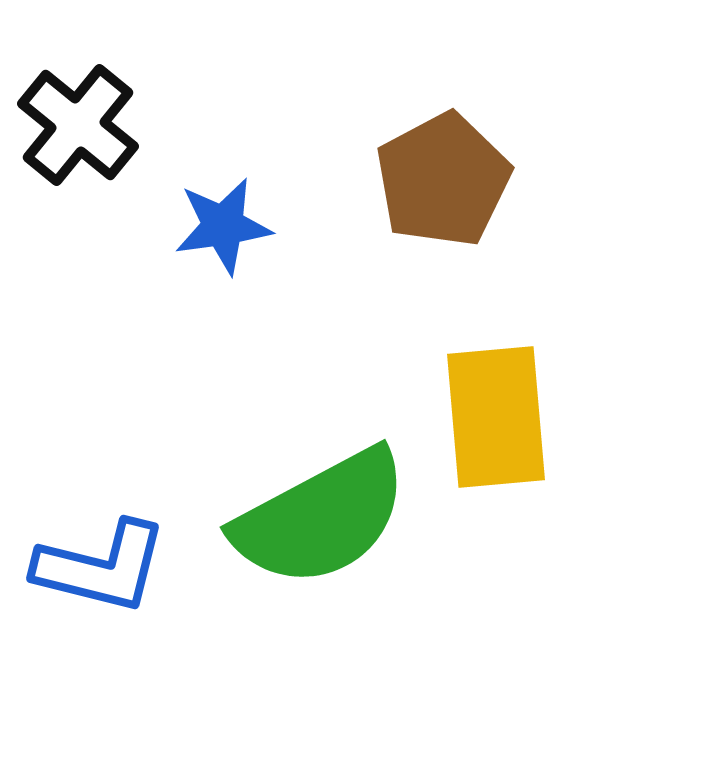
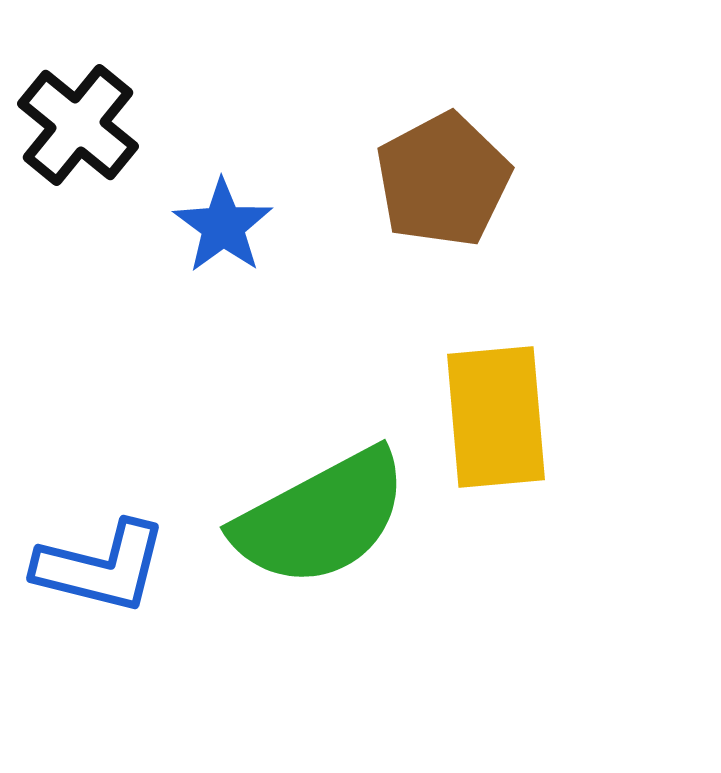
blue star: rotated 28 degrees counterclockwise
